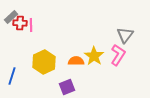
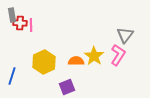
gray rectangle: moved 1 px right, 2 px up; rotated 56 degrees counterclockwise
